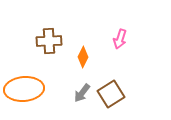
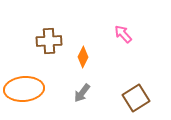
pink arrow: moved 3 px right, 5 px up; rotated 120 degrees clockwise
brown square: moved 25 px right, 4 px down
